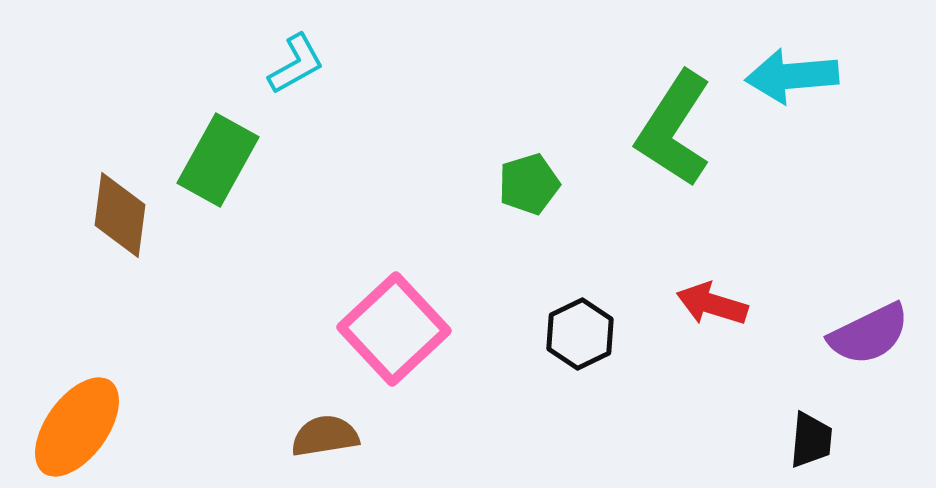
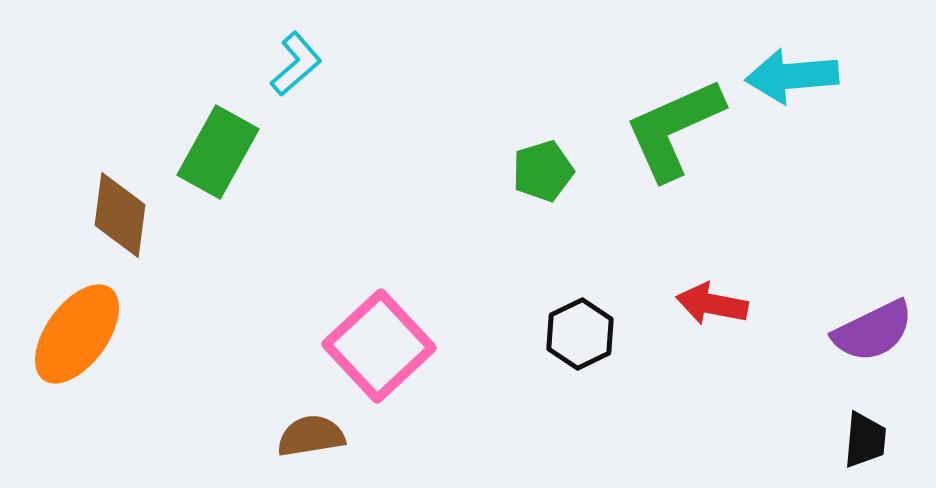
cyan L-shape: rotated 12 degrees counterclockwise
green L-shape: rotated 33 degrees clockwise
green rectangle: moved 8 px up
green pentagon: moved 14 px right, 13 px up
red arrow: rotated 6 degrees counterclockwise
pink square: moved 15 px left, 17 px down
purple semicircle: moved 4 px right, 3 px up
orange ellipse: moved 93 px up
brown semicircle: moved 14 px left
black trapezoid: moved 54 px right
